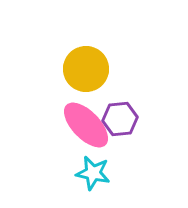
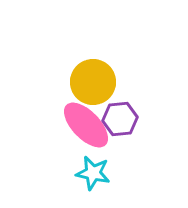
yellow circle: moved 7 px right, 13 px down
